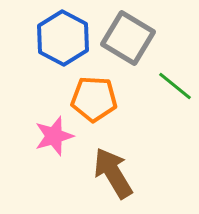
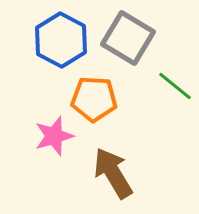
blue hexagon: moved 2 px left, 2 px down
